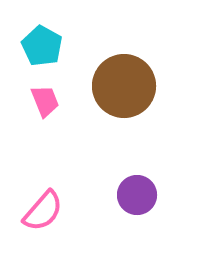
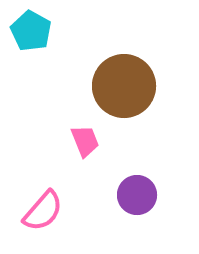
cyan pentagon: moved 11 px left, 15 px up
pink trapezoid: moved 40 px right, 40 px down
